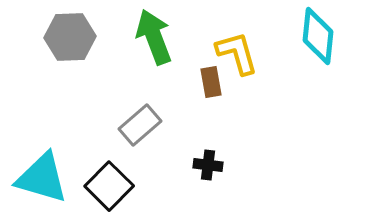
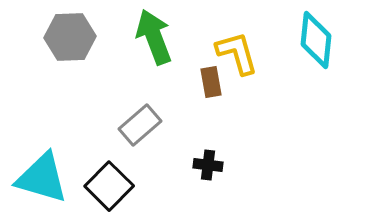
cyan diamond: moved 2 px left, 4 px down
